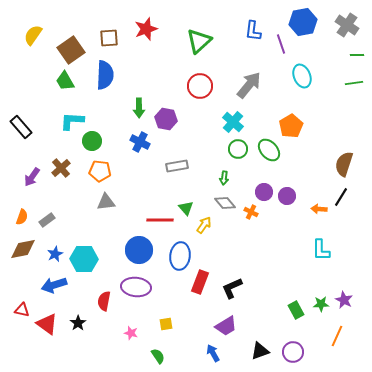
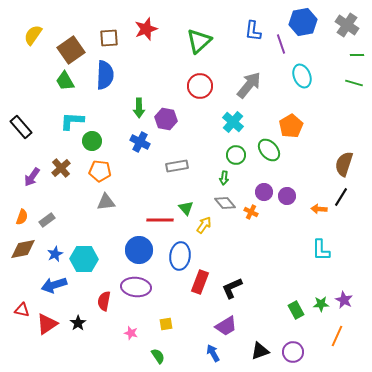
green line at (354, 83): rotated 24 degrees clockwise
green circle at (238, 149): moved 2 px left, 6 px down
red triangle at (47, 324): rotated 50 degrees clockwise
